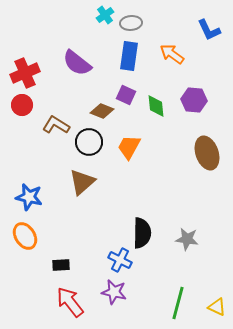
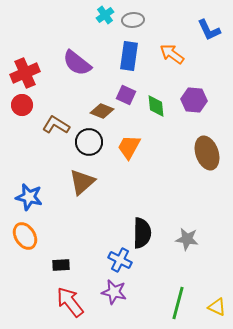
gray ellipse: moved 2 px right, 3 px up
